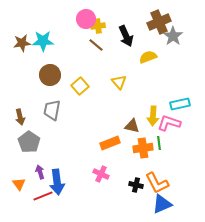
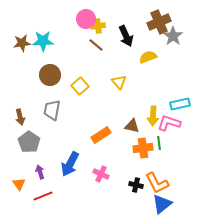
orange rectangle: moved 9 px left, 8 px up; rotated 12 degrees counterclockwise
blue arrow: moved 13 px right, 18 px up; rotated 35 degrees clockwise
blue triangle: rotated 15 degrees counterclockwise
